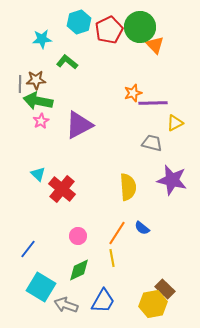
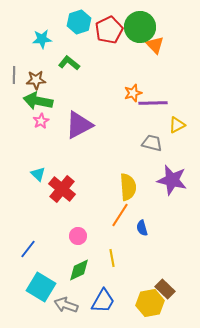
green L-shape: moved 2 px right, 1 px down
gray line: moved 6 px left, 9 px up
yellow triangle: moved 2 px right, 2 px down
blue semicircle: rotated 35 degrees clockwise
orange line: moved 3 px right, 18 px up
yellow hexagon: moved 3 px left, 1 px up
